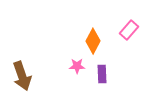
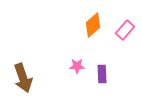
pink rectangle: moved 4 px left
orange diamond: moved 16 px up; rotated 20 degrees clockwise
brown arrow: moved 1 px right, 2 px down
